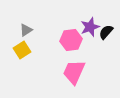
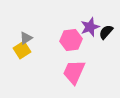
gray triangle: moved 8 px down
